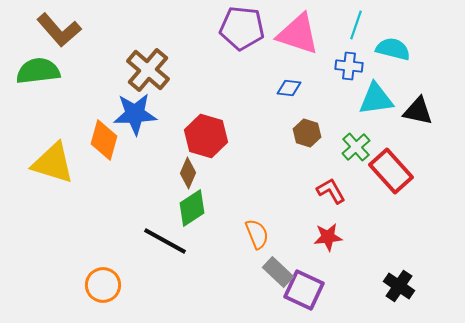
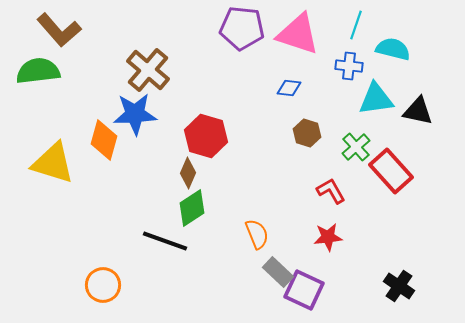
black line: rotated 9 degrees counterclockwise
